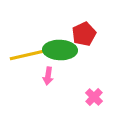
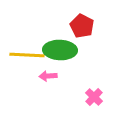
red pentagon: moved 2 px left, 8 px up; rotated 20 degrees counterclockwise
yellow line: rotated 16 degrees clockwise
pink arrow: rotated 78 degrees clockwise
